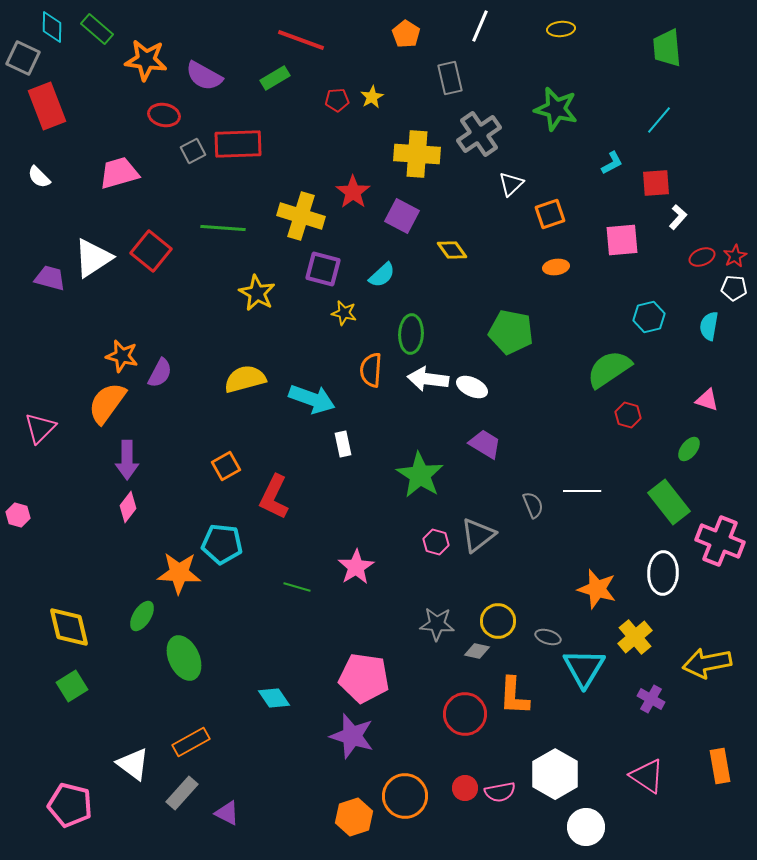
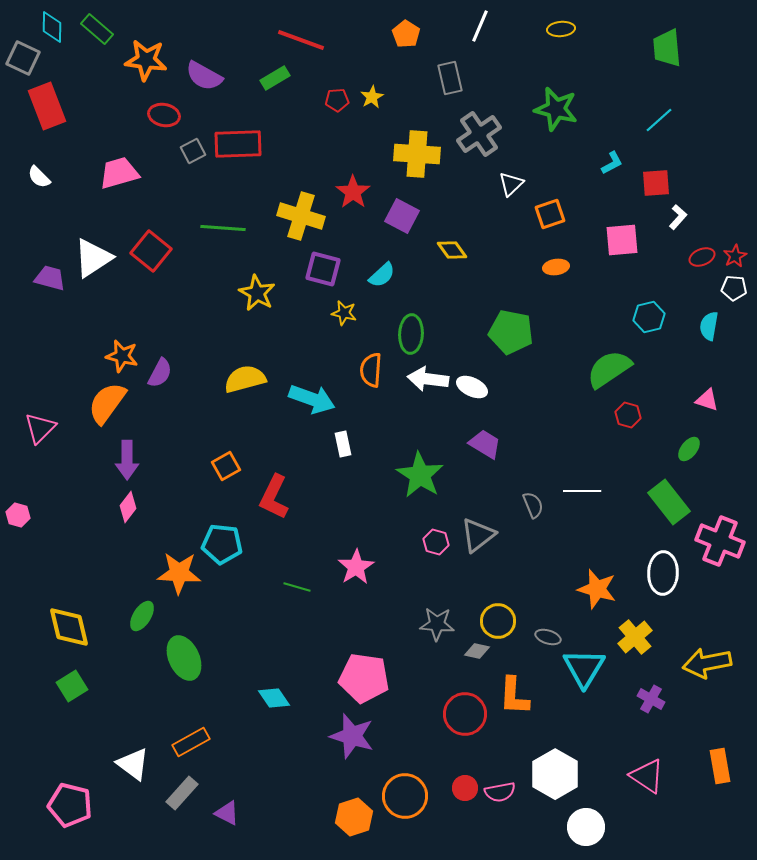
cyan line at (659, 120): rotated 8 degrees clockwise
